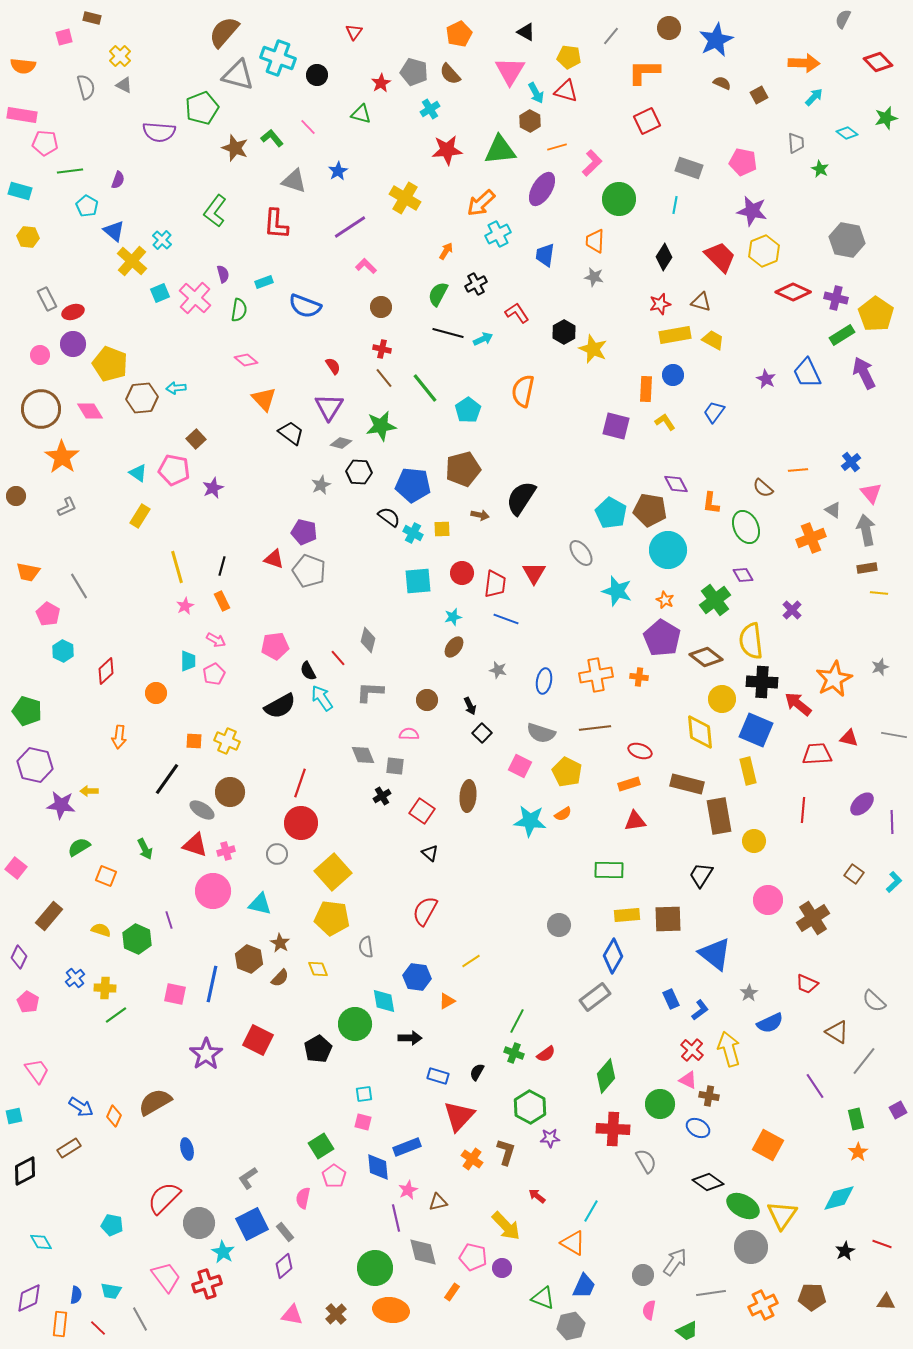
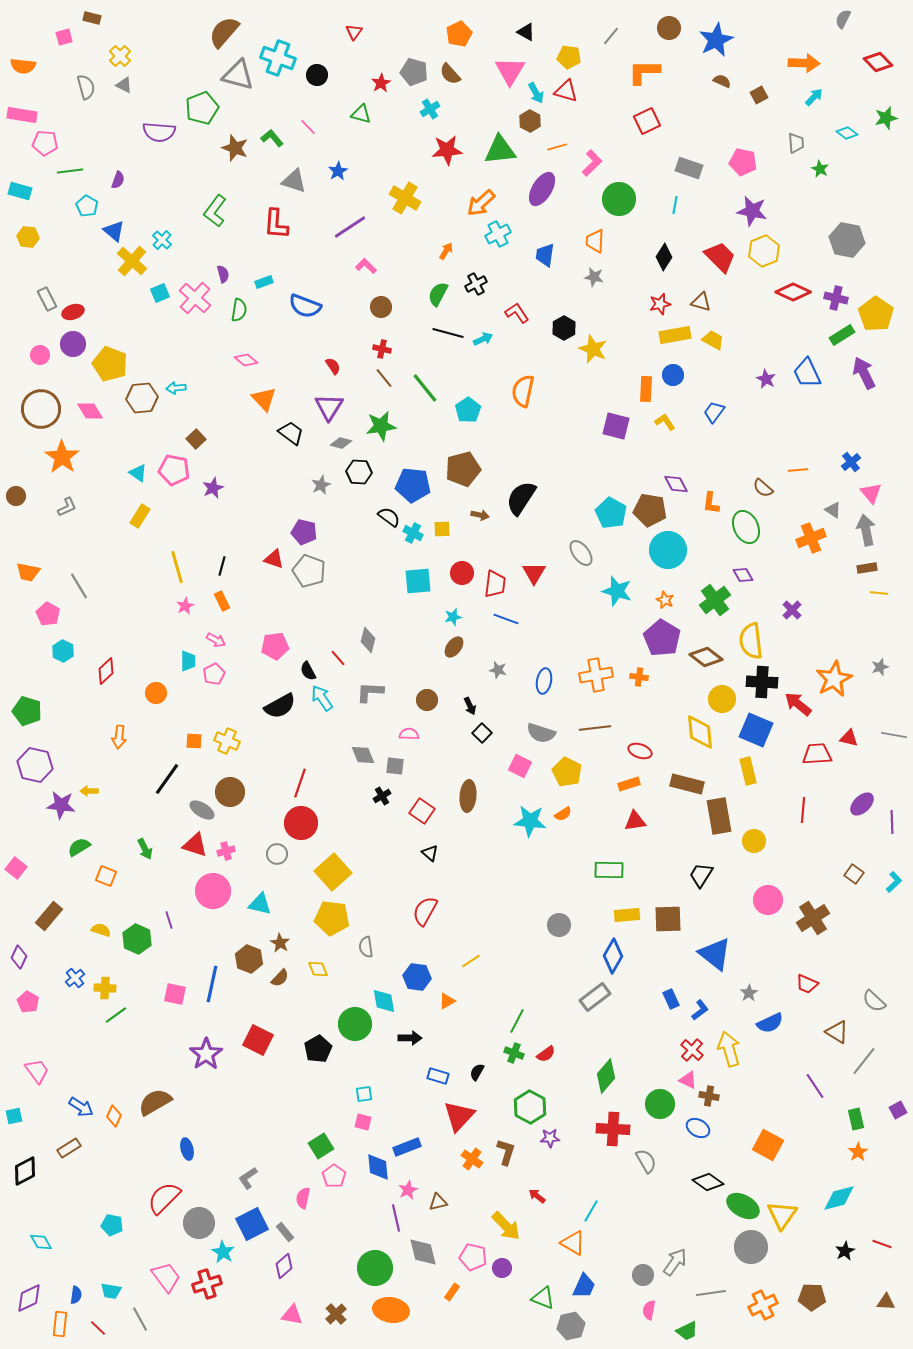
brown semicircle at (722, 83): moved 2 px up
black hexagon at (564, 332): moved 4 px up
